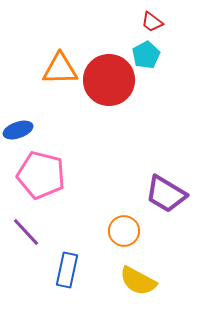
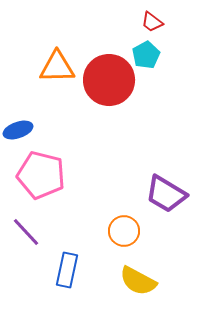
orange triangle: moved 3 px left, 2 px up
